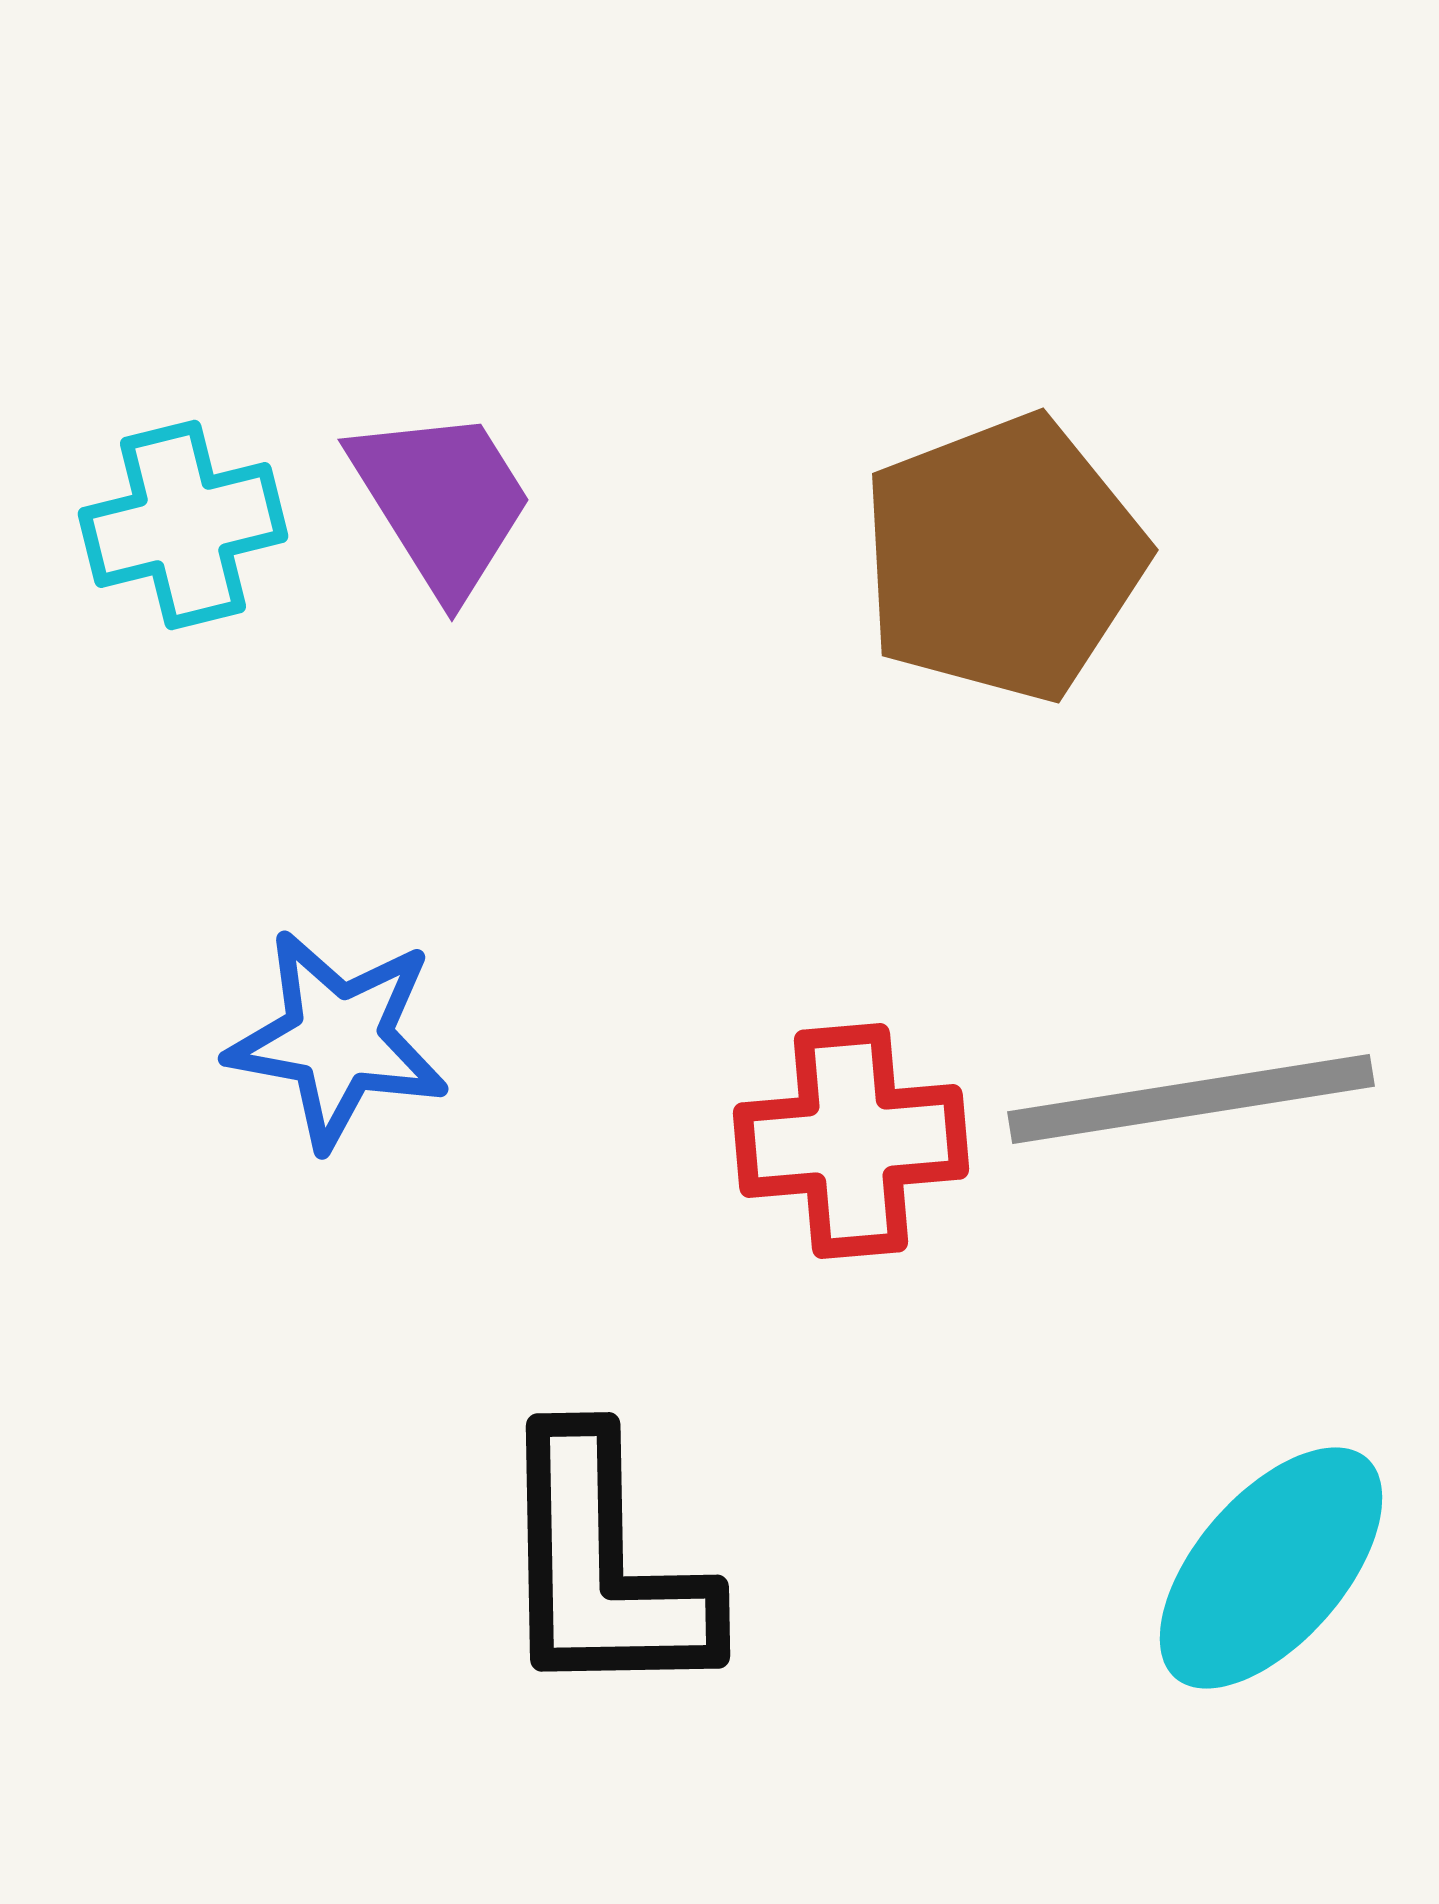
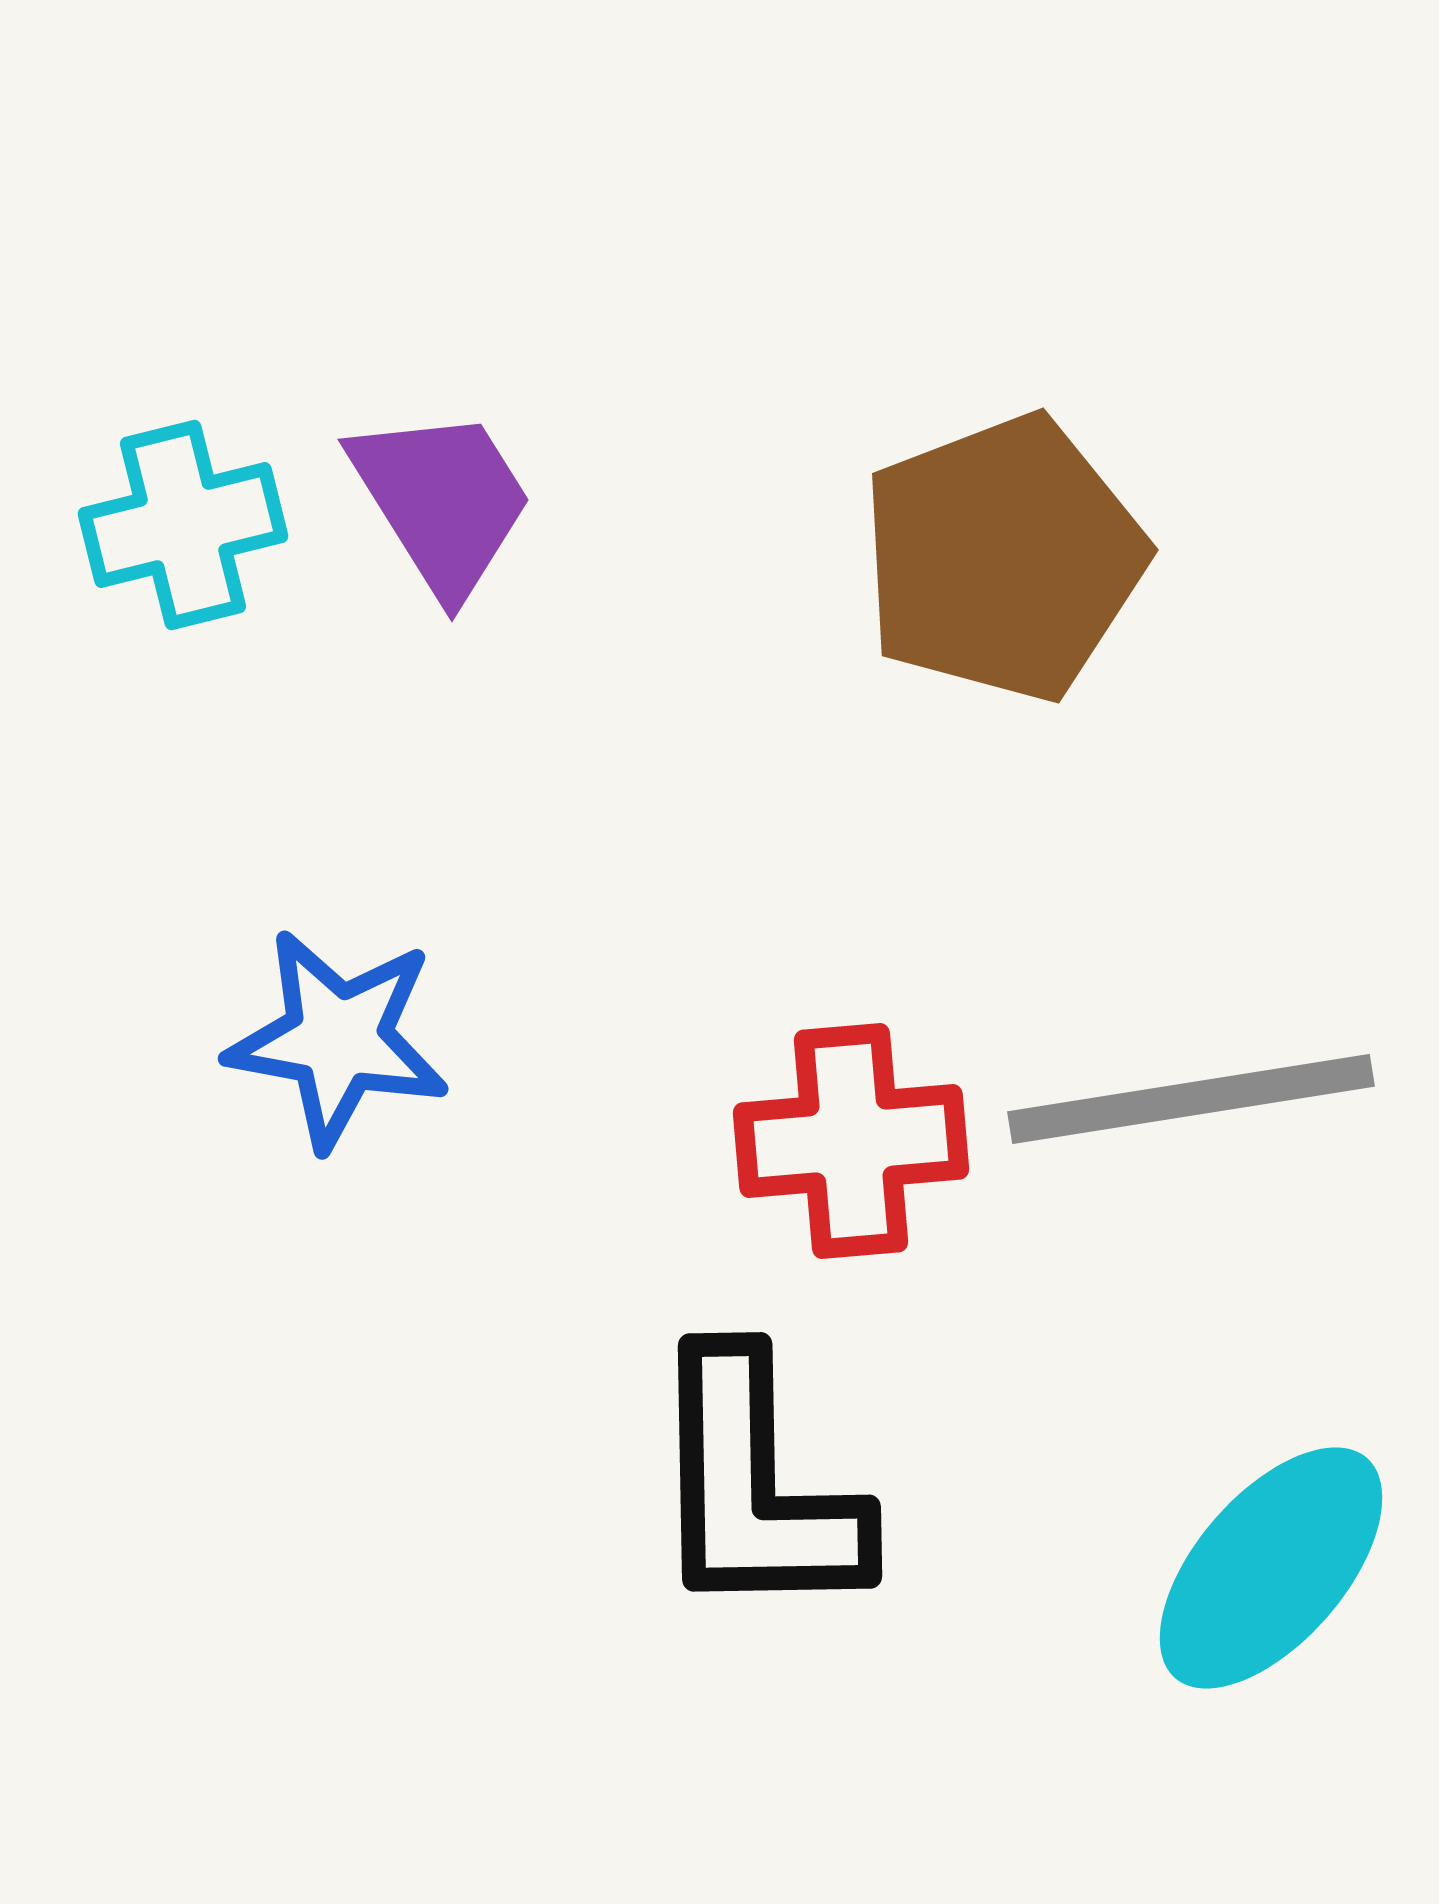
black L-shape: moved 152 px right, 80 px up
